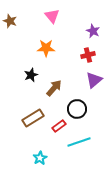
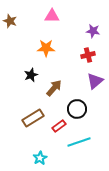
pink triangle: rotated 49 degrees counterclockwise
purple star: rotated 16 degrees counterclockwise
purple triangle: moved 1 px right, 1 px down
